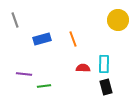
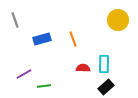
purple line: rotated 35 degrees counterclockwise
black rectangle: rotated 63 degrees clockwise
